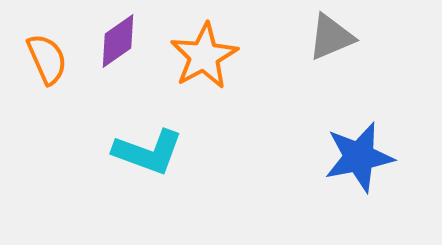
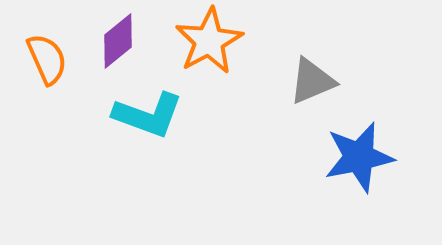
gray triangle: moved 19 px left, 44 px down
purple diamond: rotated 4 degrees counterclockwise
orange star: moved 5 px right, 15 px up
cyan L-shape: moved 37 px up
